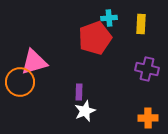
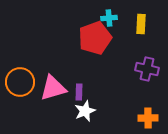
pink triangle: moved 19 px right, 26 px down
